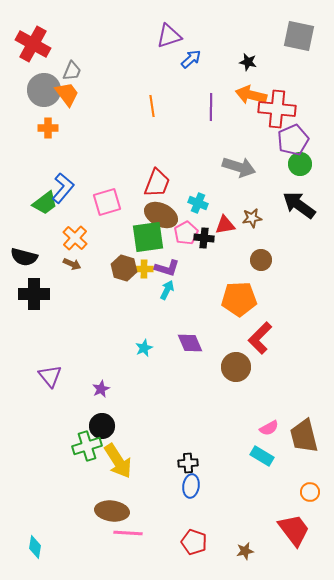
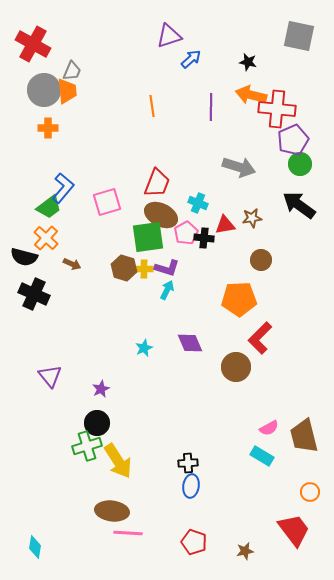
orange trapezoid at (67, 94): moved 3 px up; rotated 32 degrees clockwise
green trapezoid at (45, 203): moved 4 px right, 4 px down
orange cross at (75, 238): moved 29 px left
black cross at (34, 294): rotated 24 degrees clockwise
black circle at (102, 426): moved 5 px left, 3 px up
